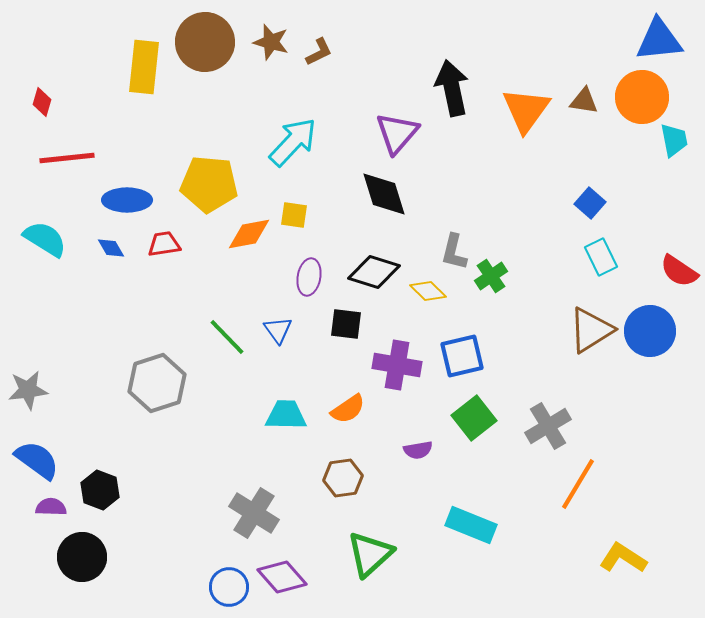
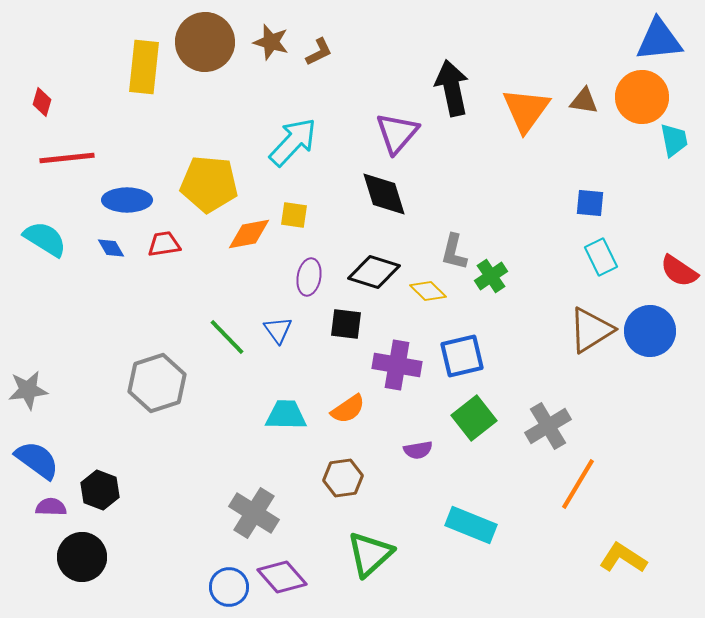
blue square at (590, 203): rotated 36 degrees counterclockwise
